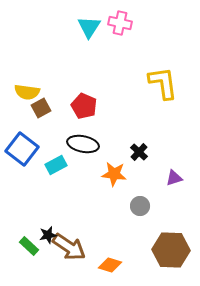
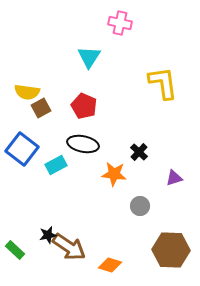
cyan triangle: moved 30 px down
green rectangle: moved 14 px left, 4 px down
